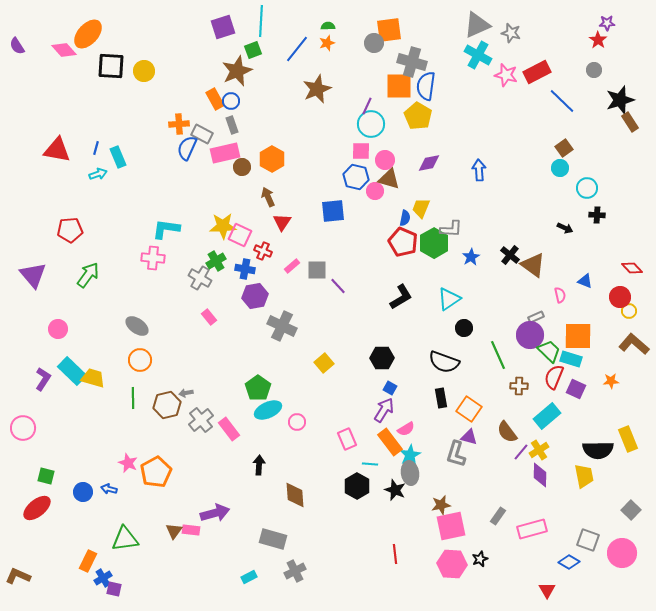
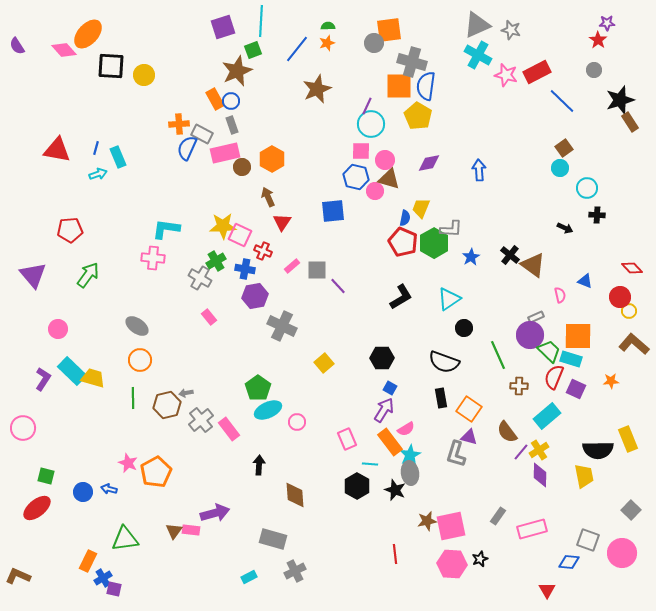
gray star at (511, 33): moved 3 px up
yellow circle at (144, 71): moved 4 px down
brown star at (441, 505): moved 14 px left, 16 px down
blue diamond at (569, 562): rotated 25 degrees counterclockwise
